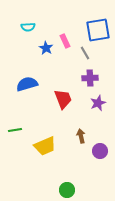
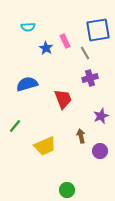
purple cross: rotated 14 degrees counterclockwise
purple star: moved 3 px right, 13 px down
green line: moved 4 px up; rotated 40 degrees counterclockwise
